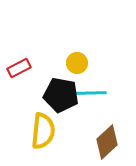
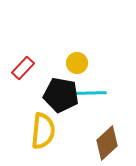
red rectangle: moved 4 px right; rotated 20 degrees counterclockwise
brown diamond: moved 1 px down
